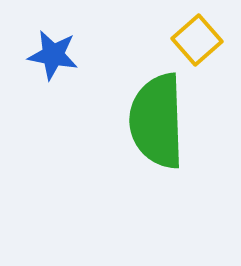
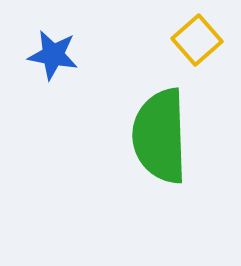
green semicircle: moved 3 px right, 15 px down
